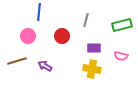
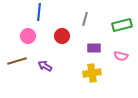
gray line: moved 1 px left, 1 px up
yellow cross: moved 4 px down; rotated 18 degrees counterclockwise
